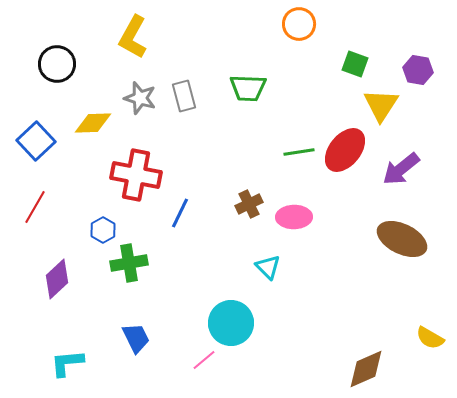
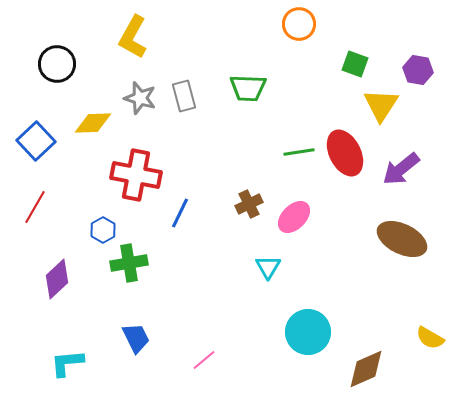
red ellipse: moved 3 px down; rotated 66 degrees counterclockwise
pink ellipse: rotated 44 degrees counterclockwise
cyan triangle: rotated 16 degrees clockwise
cyan circle: moved 77 px right, 9 px down
